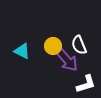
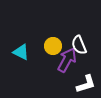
cyan triangle: moved 1 px left, 1 px down
purple arrow: rotated 110 degrees counterclockwise
